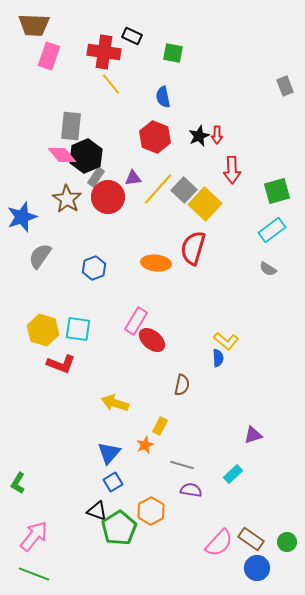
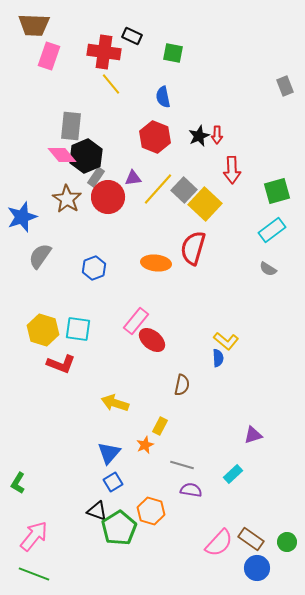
pink rectangle at (136, 321): rotated 8 degrees clockwise
orange hexagon at (151, 511): rotated 16 degrees counterclockwise
